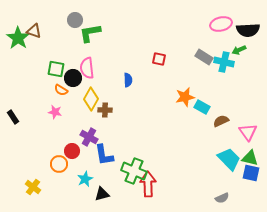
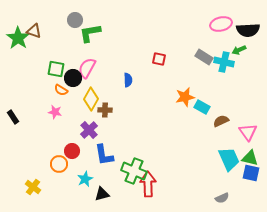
pink semicircle: rotated 35 degrees clockwise
purple cross: moved 7 px up; rotated 18 degrees clockwise
cyan trapezoid: rotated 20 degrees clockwise
